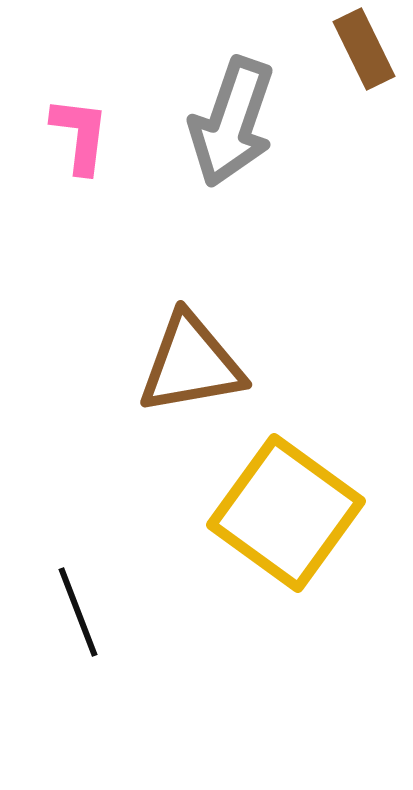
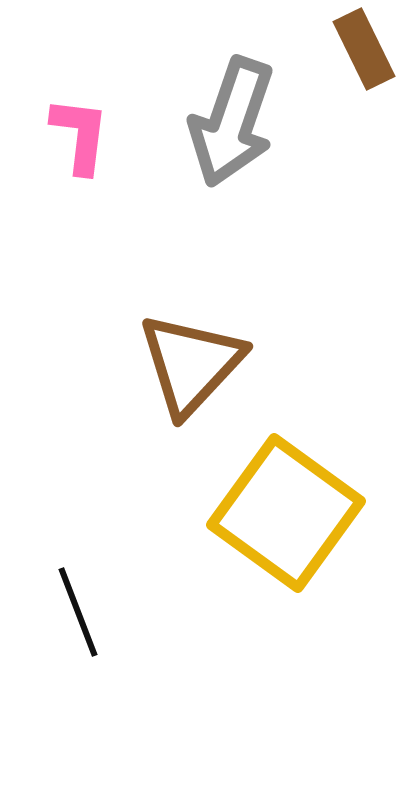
brown triangle: rotated 37 degrees counterclockwise
